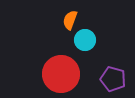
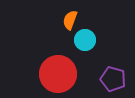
red circle: moved 3 px left
